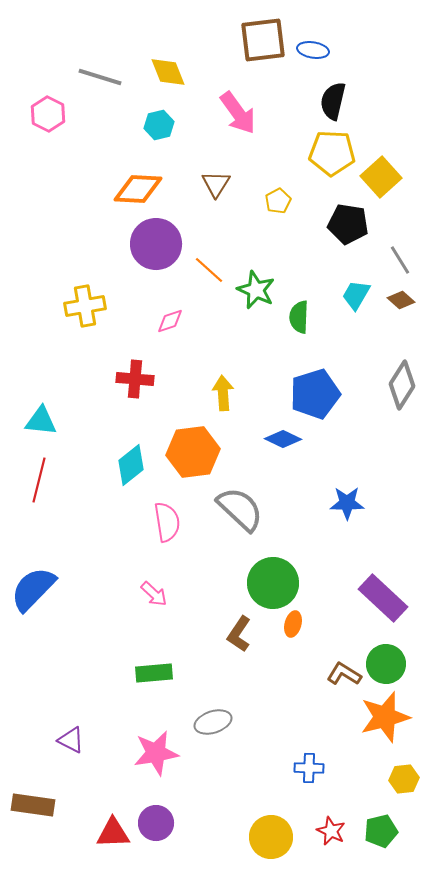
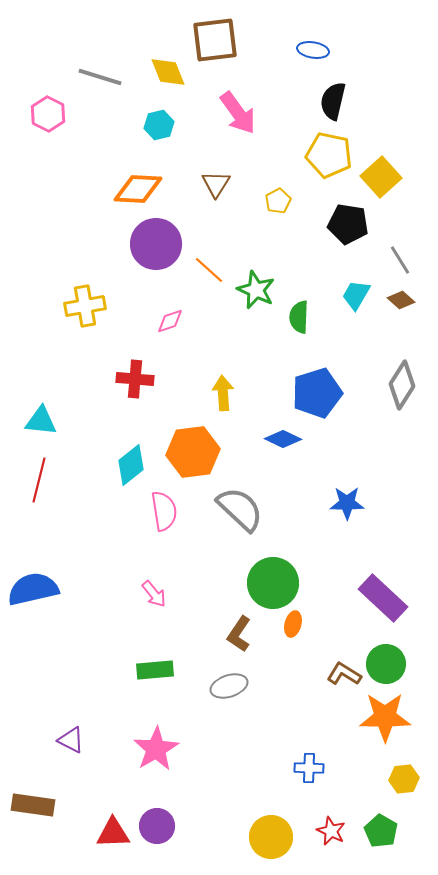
brown square at (263, 40): moved 48 px left
yellow pentagon at (332, 153): moved 3 px left, 2 px down; rotated 9 degrees clockwise
blue pentagon at (315, 394): moved 2 px right, 1 px up
pink semicircle at (167, 522): moved 3 px left, 11 px up
blue semicircle at (33, 589): rotated 33 degrees clockwise
pink arrow at (154, 594): rotated 8 degrees clockwise
green rectangle at (154, 673): moved 1 px right, 3 px up
orange star at (385, 717): rotated 15 degrees clockwise
gray ellipse at (213, 722): moved 16 px right, 36 px up
pink star at (156, 753): moved 4 px up; rotated 21 degrees counterclockwise
purple circle at (156, 823): moved 1 px right, 3 px down
green pentagon at (381, 831): rotated 28 degrees counterclockwise
